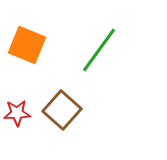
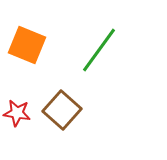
red star: rotated 12 degrees clockwise
